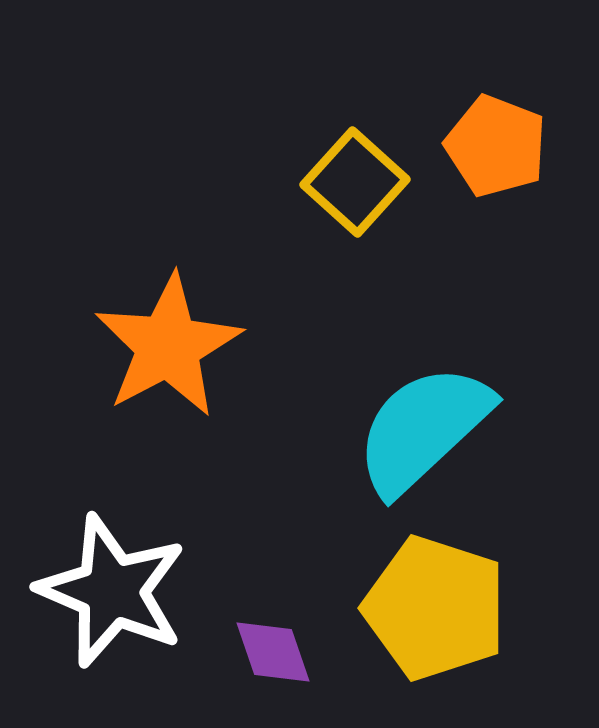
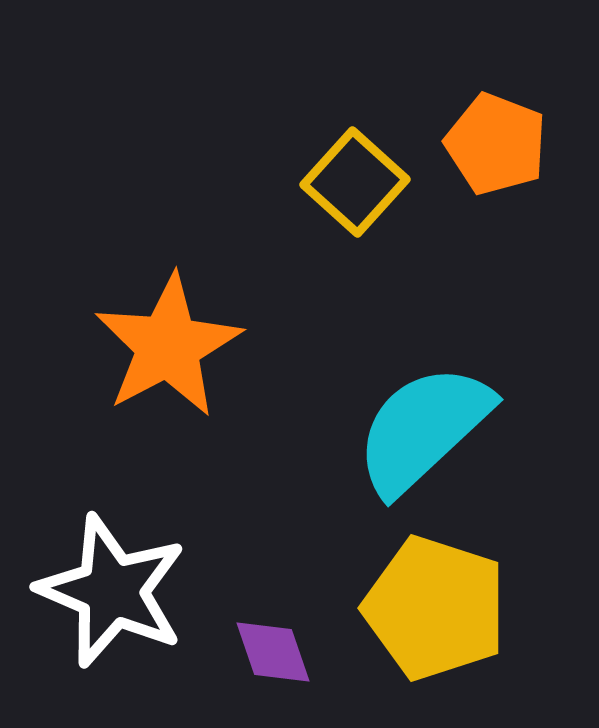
orange pentagon: moved 2 px up
